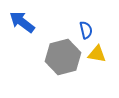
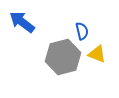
blue semicircle: moved 4 px left, 1 px down
yellow triangle: rotated 12 degrees clockwise
